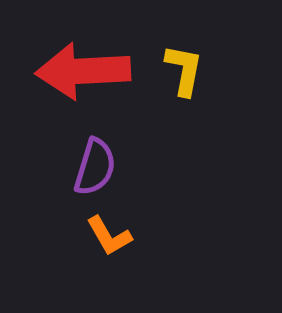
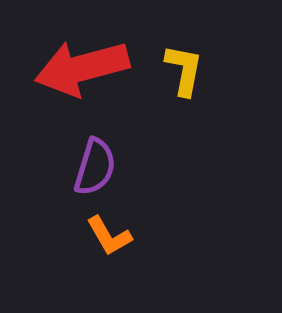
red arrow: moved 1 px left, 3 px up; rotated 12 degrees counterclockwise
